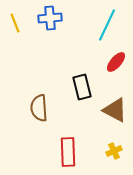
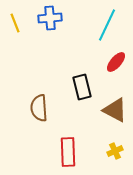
yellow cross: moved 1 px right
